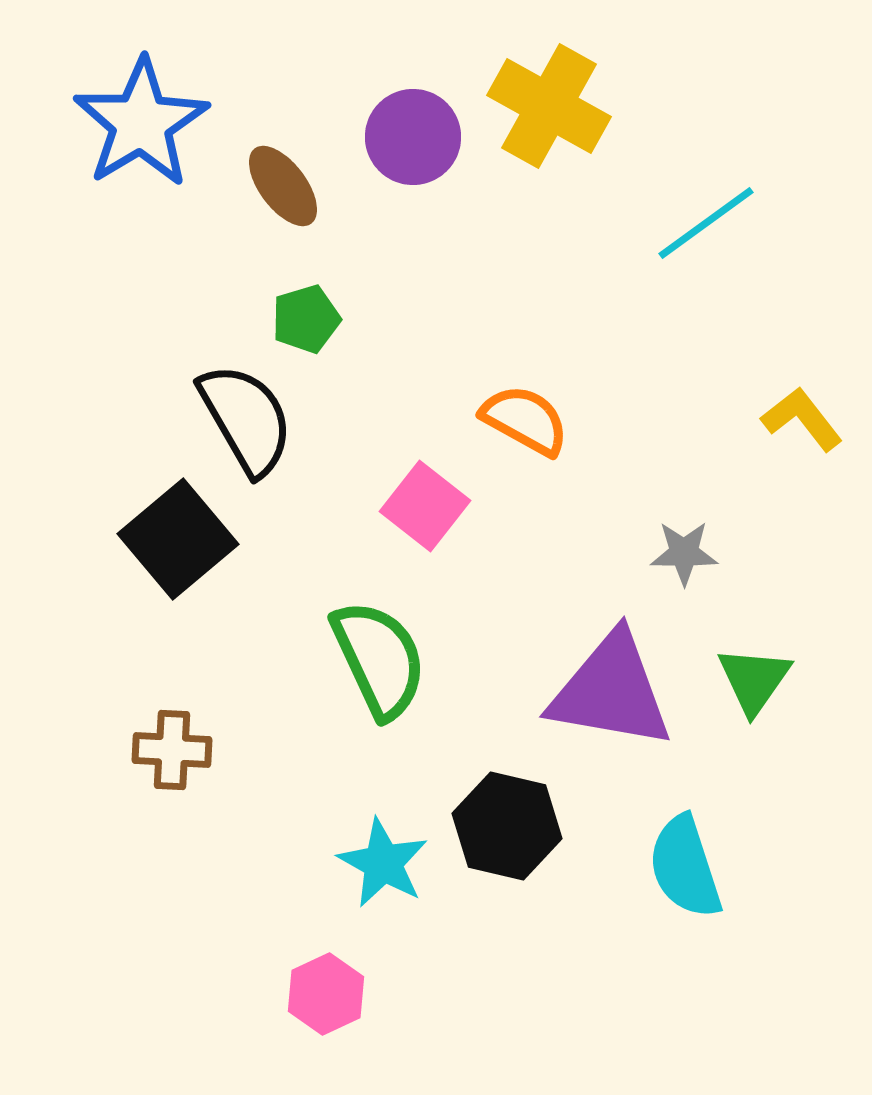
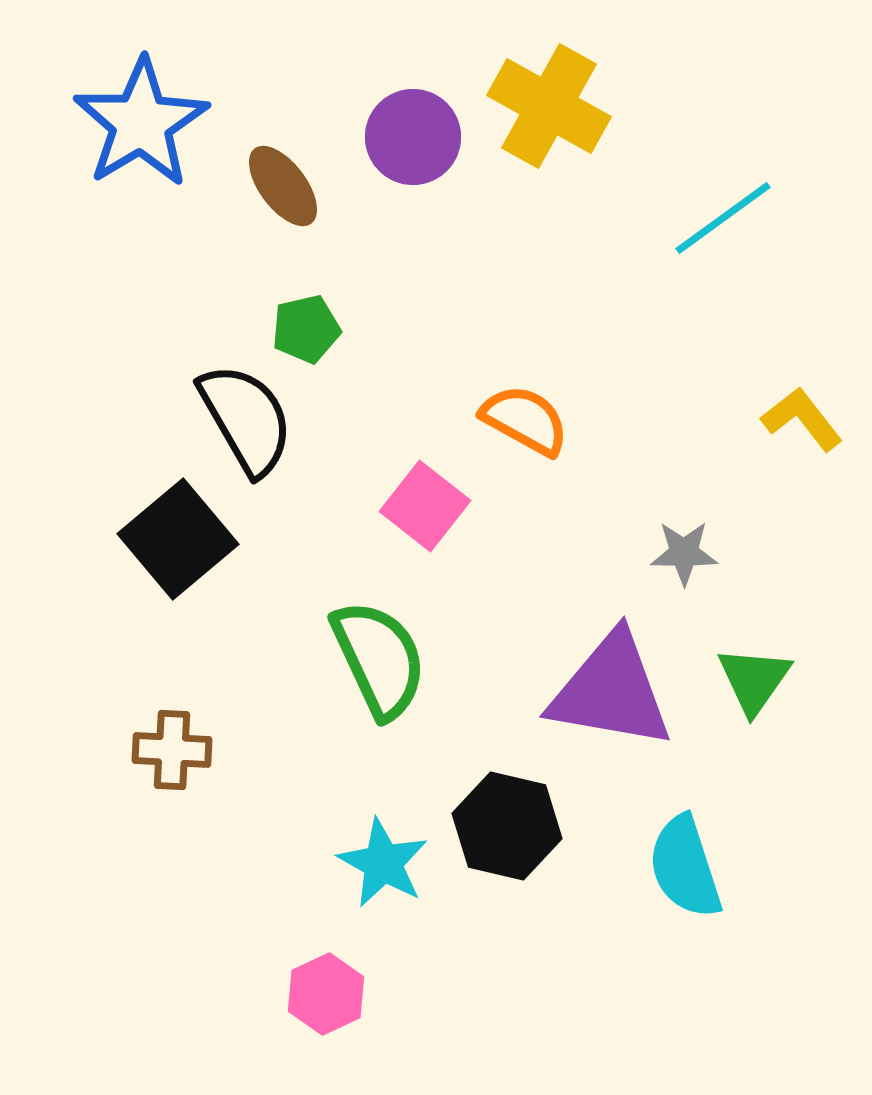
cyan line: moved 17 px right, 5 px up
green pentagon: moved 10 px down; rotated 4 degrees clockwise
